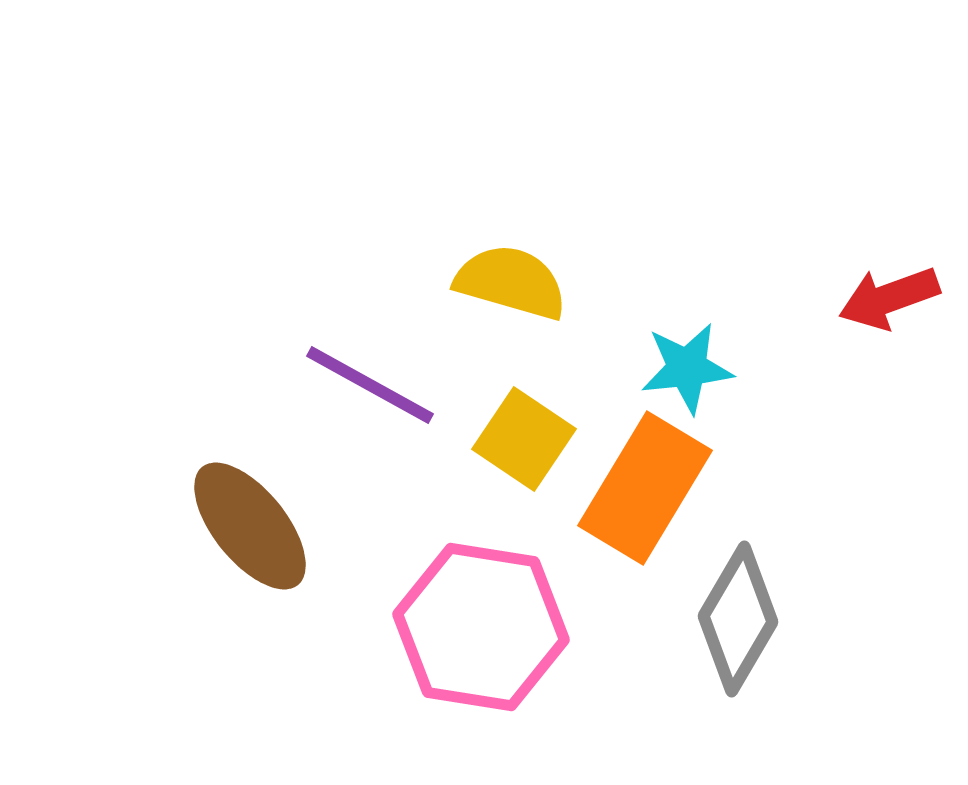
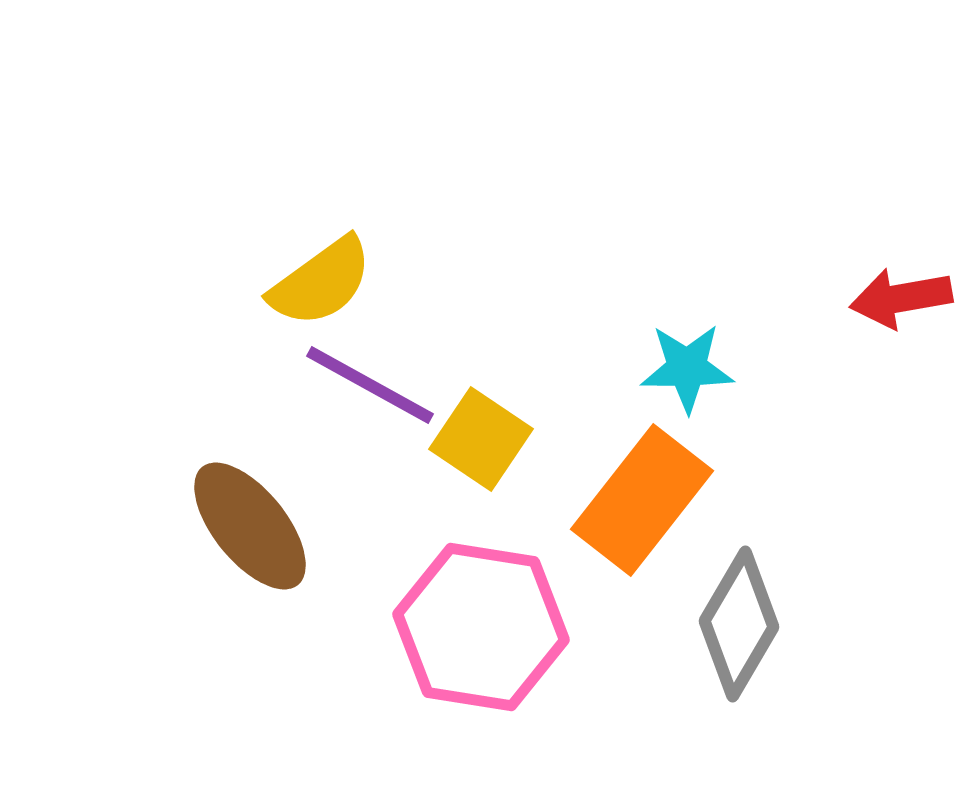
yellow semicircle: moved 190 px left; rotated 128 degrees clockwise
red arrow: moved 12 px right; rotated 10 degrees clockwise
cyan star: rotated 6 degrees clockwise
yellow square: moved 43 px left
orange rectangle: moved 3 px left, 12 px down; rotated 7 degrees clockwise
gray diamond: moved 1 px right, 5 px down
